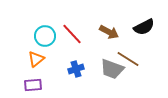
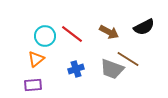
red line: rotated 10 degrees counterclockwise
